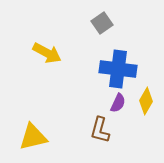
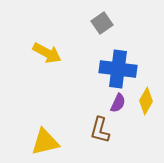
yellow triangle: moved 12 px right, 5 px down
